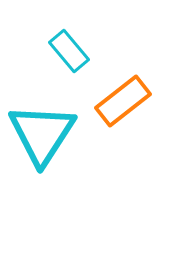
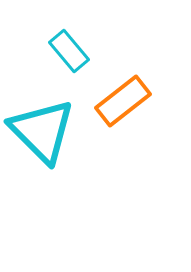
cyan triangle: moved 3 px up; rotated 18 degrees counterclockwise
